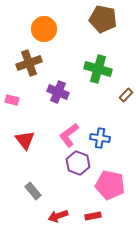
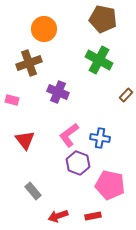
green cross: moved 1 px right, 9 px up; rotated 12 degrees clockwise
